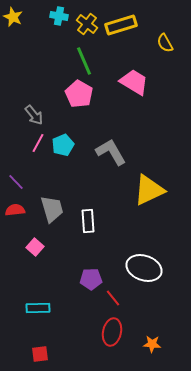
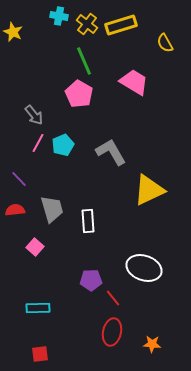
yellow star: moved 15 px down
purple line: moved 3 px right, 3 px up
purple pentagon: moved 1 px down
